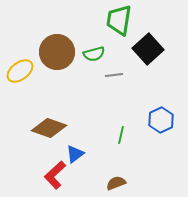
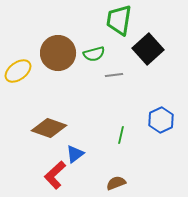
brown circle: moved 1 px right, 1 px down
yellow ellipse: moved 2 px left
